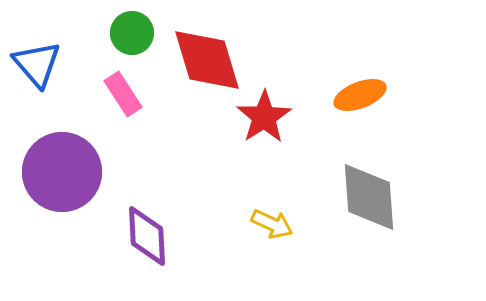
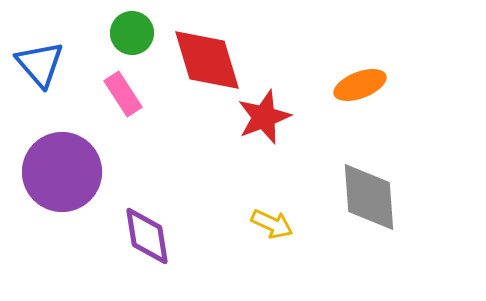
blue triangle: moved 3 px right
orange ellipse: moved 10 px up
red star: rotated 12 degrees clockwise
purple diamond: rotated 6 degrees counterclockwise
